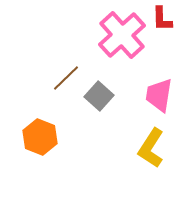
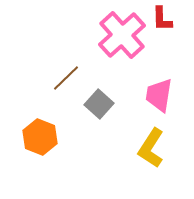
gray square: moved 8 px down
